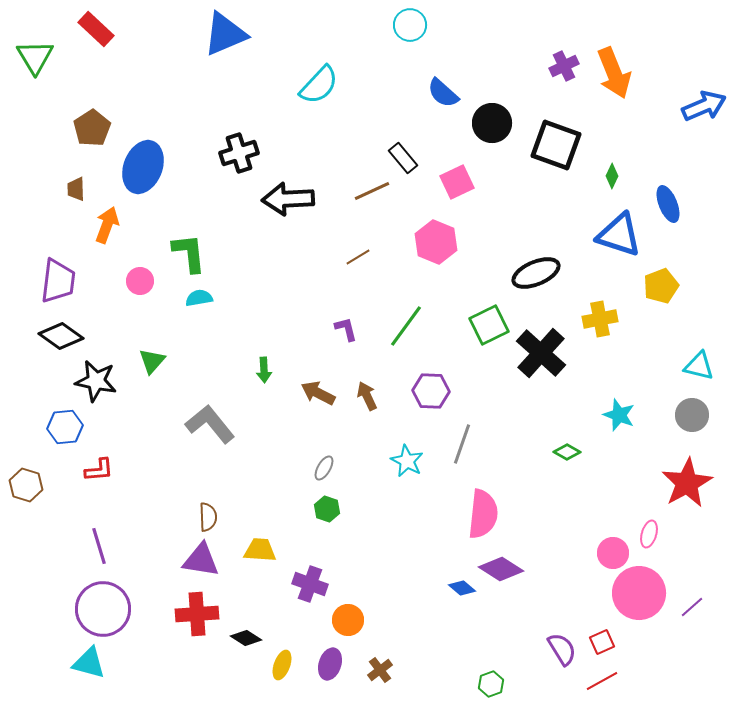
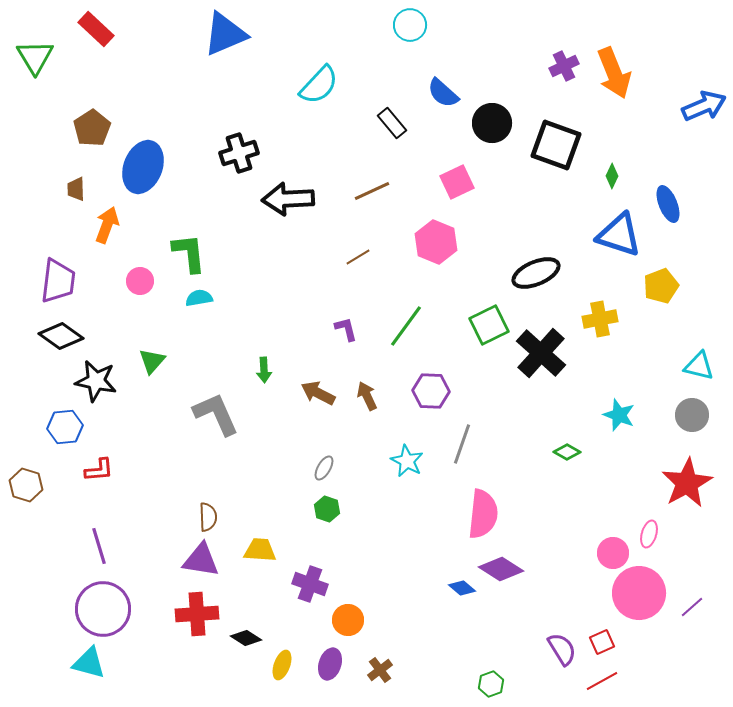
black rectangle at (403, 158): moved 11 px left, 35 px up
gray L-shape at (210, 424): moved 6 px right, 10 px up; rotated 15 degrees clockwise
